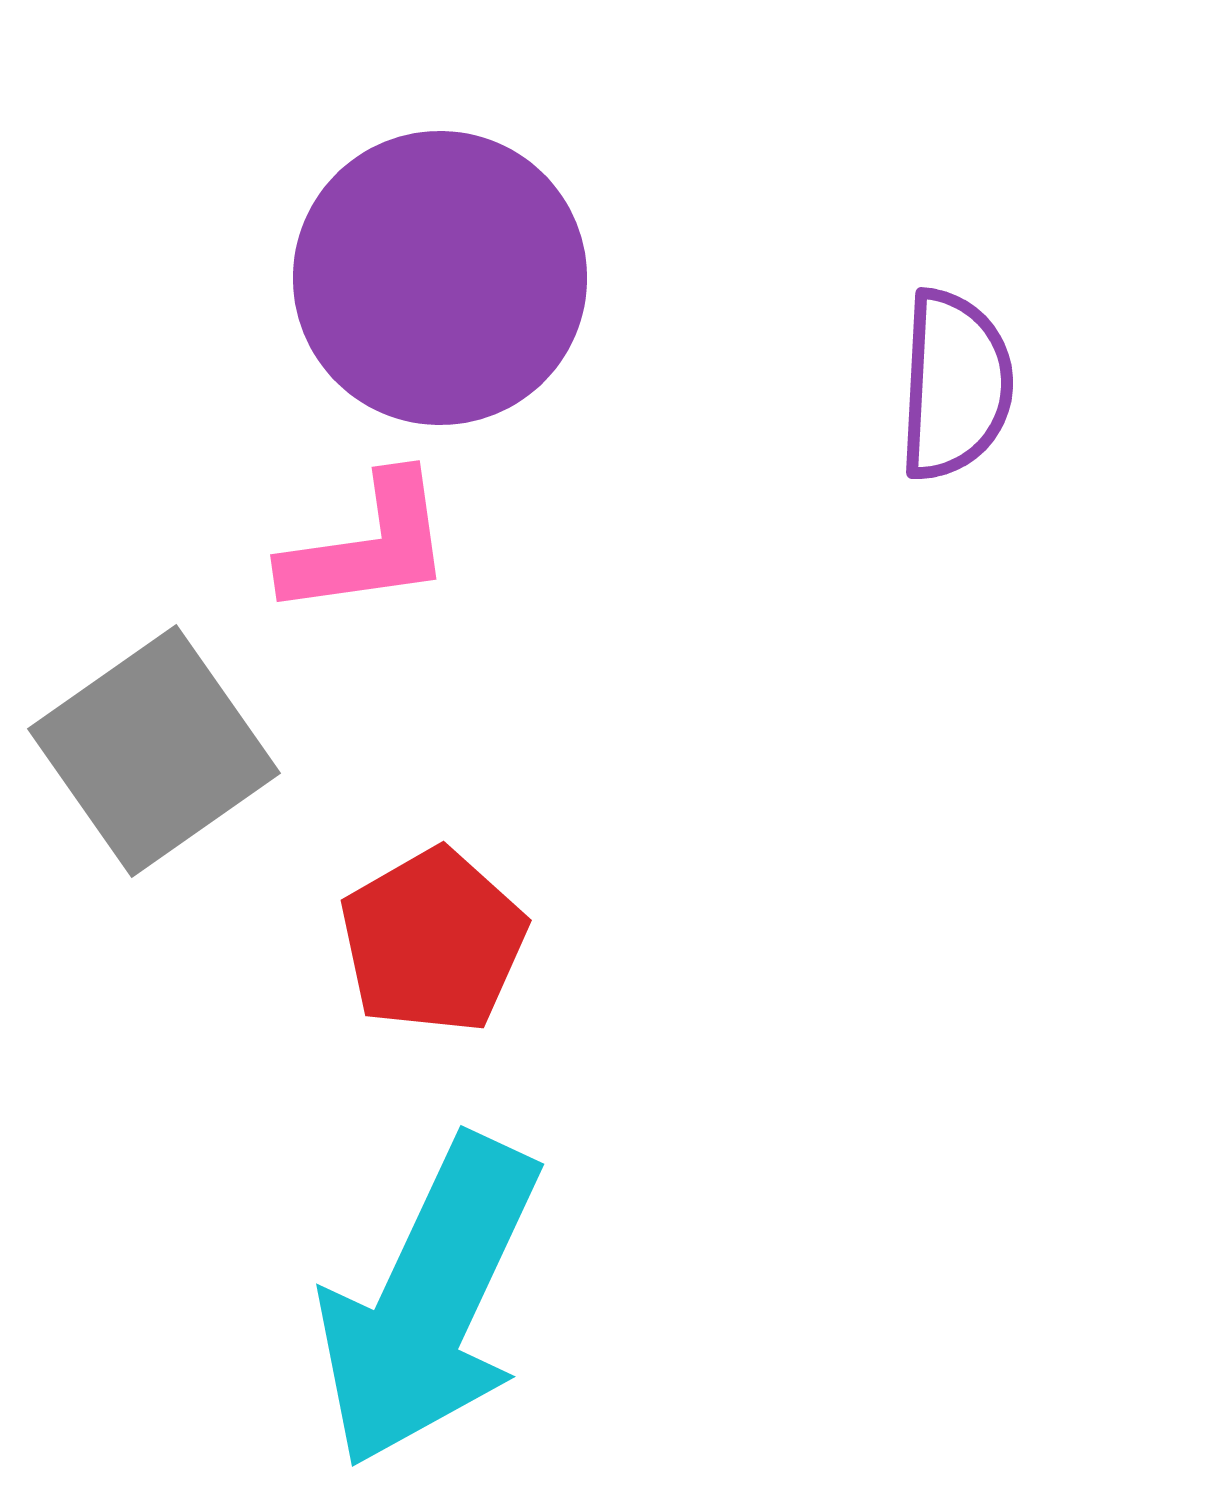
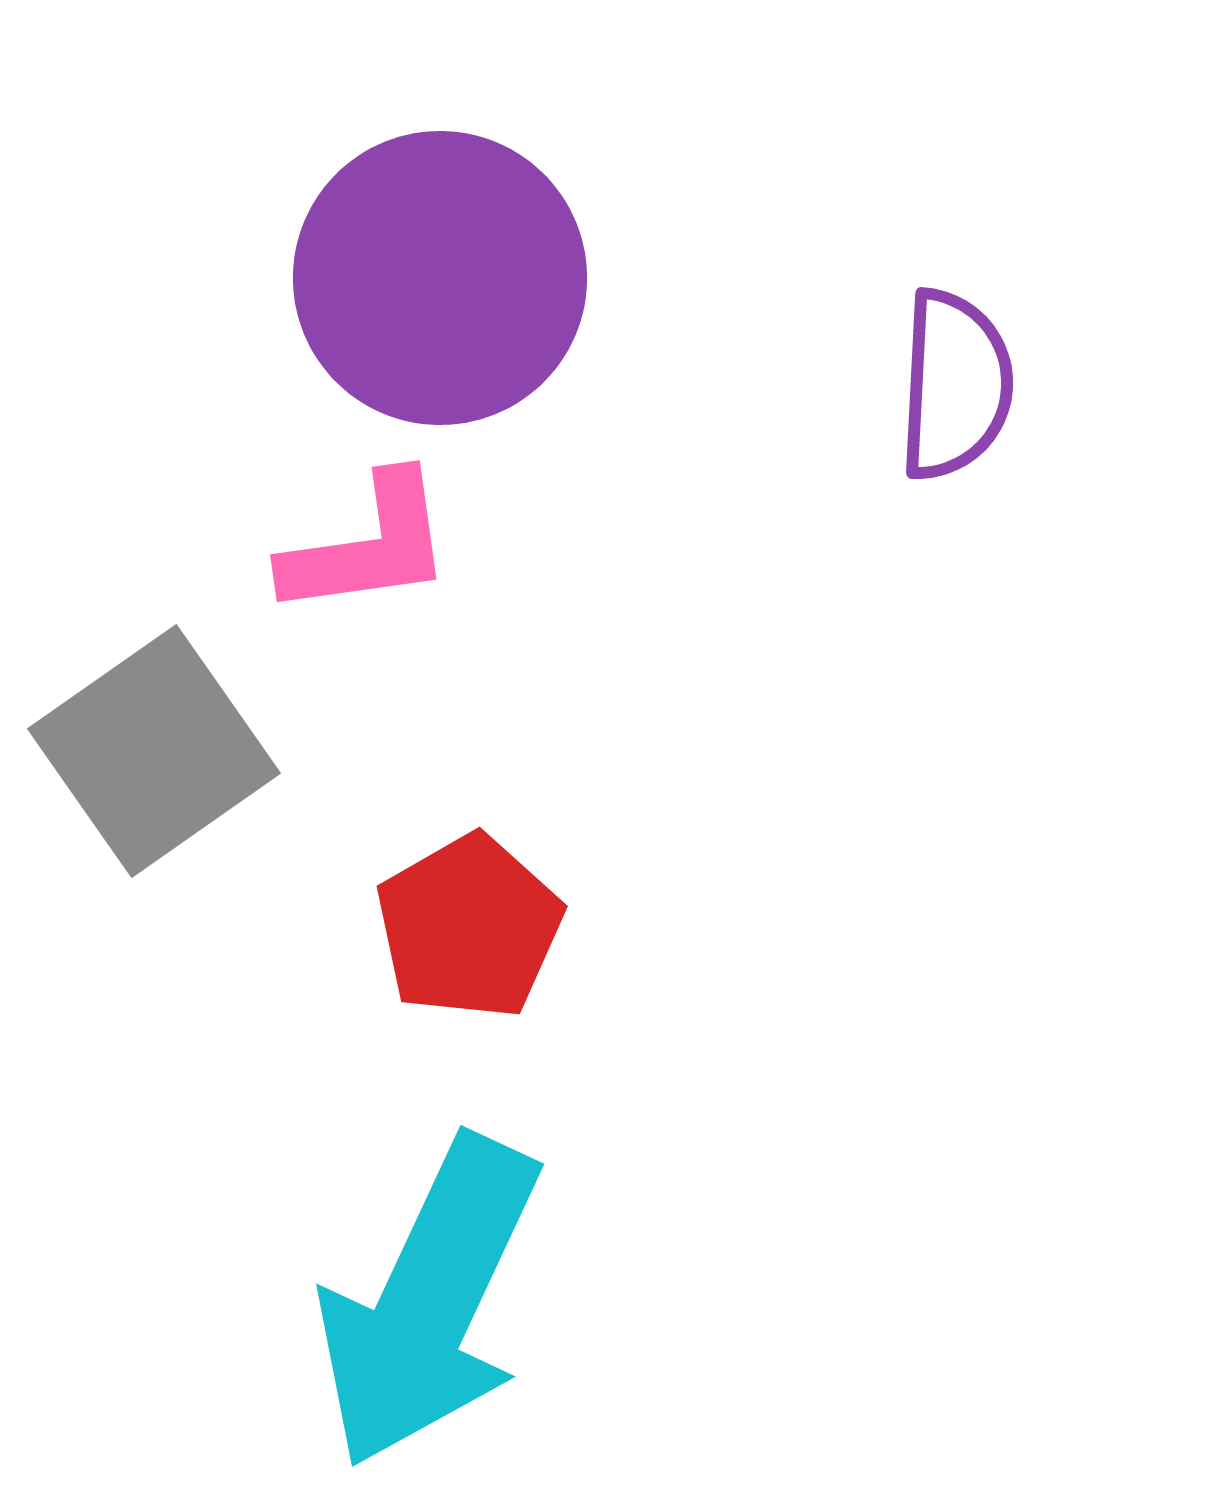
red pentagon: moved 36 px right, 14 px up
